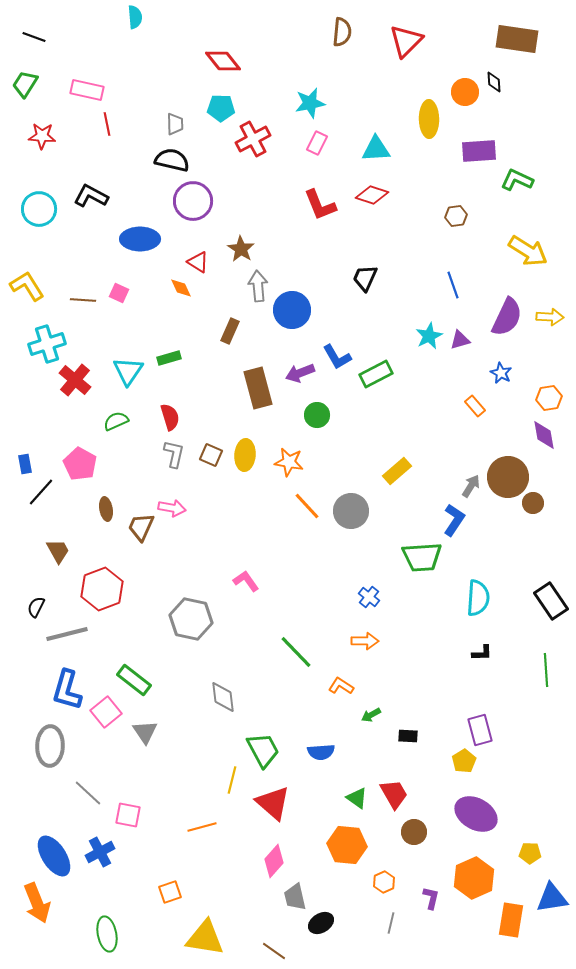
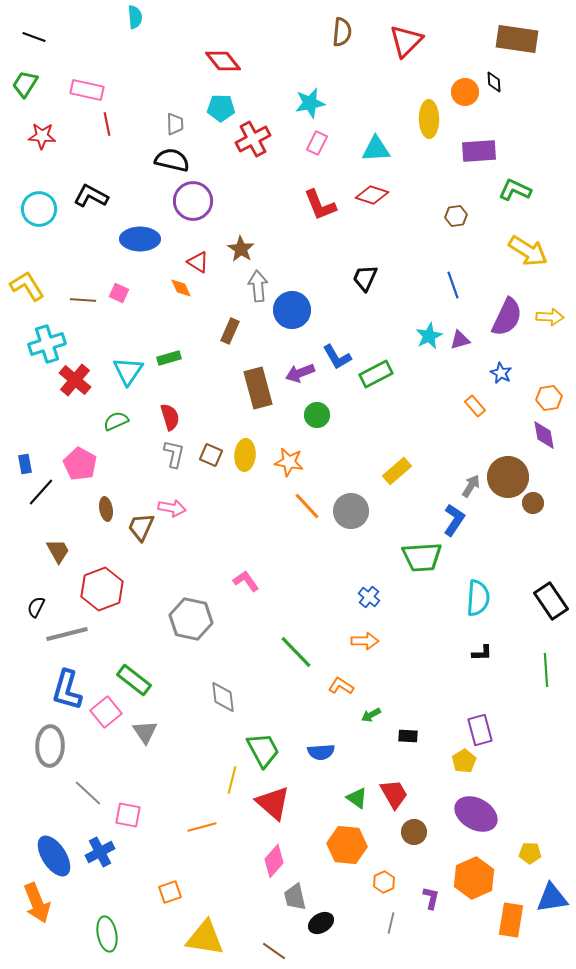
green L-shape at (517, 180): moved 2 px left, 10 px down
